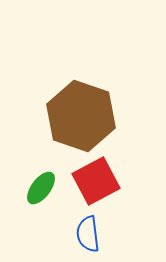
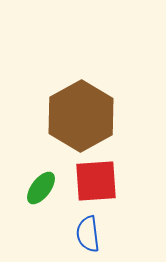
brown hexagon: rotated 12 degrees clockwise
red square: rotated 24 degrees clockwise
